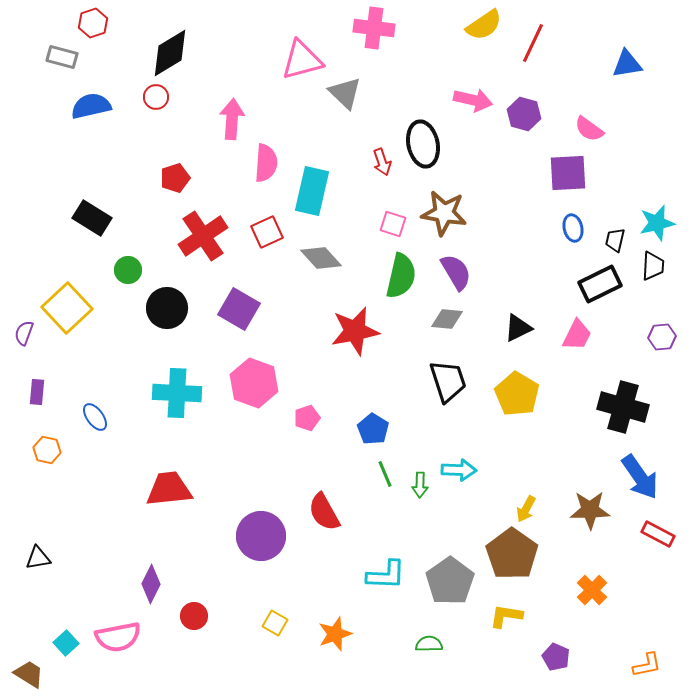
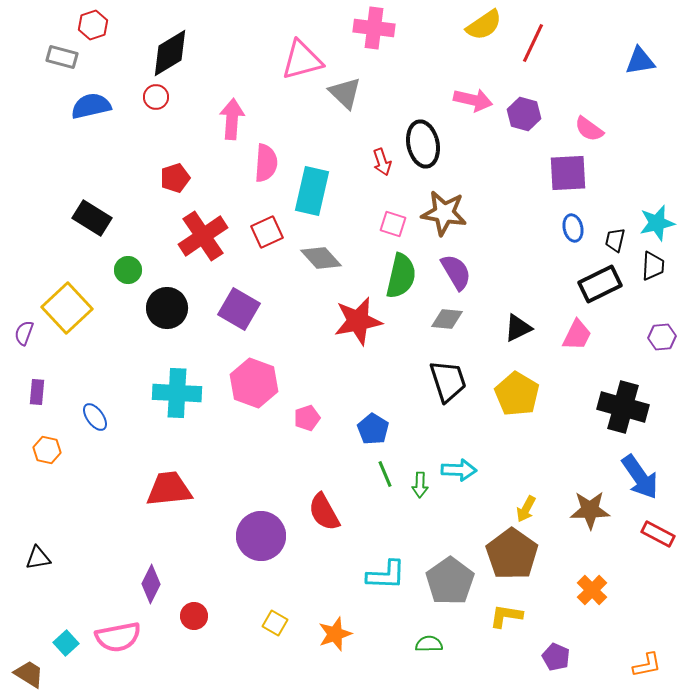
red hexagon at (93, 23): moved 2 px down
blue triangle at (627, 64): moved 13 px right, 3 px up
red star at (355, 331): moved 3 px right, 10 px up
